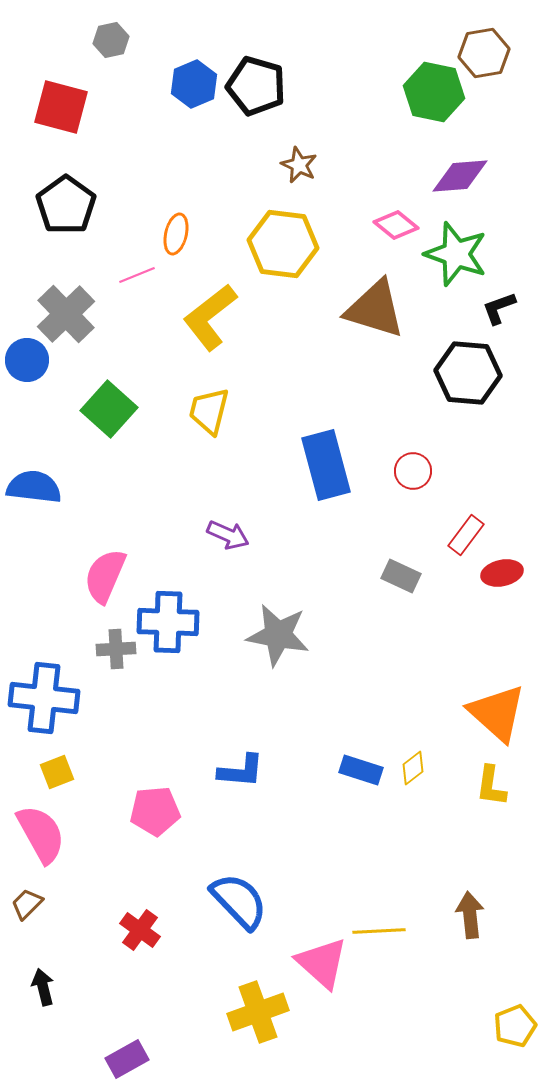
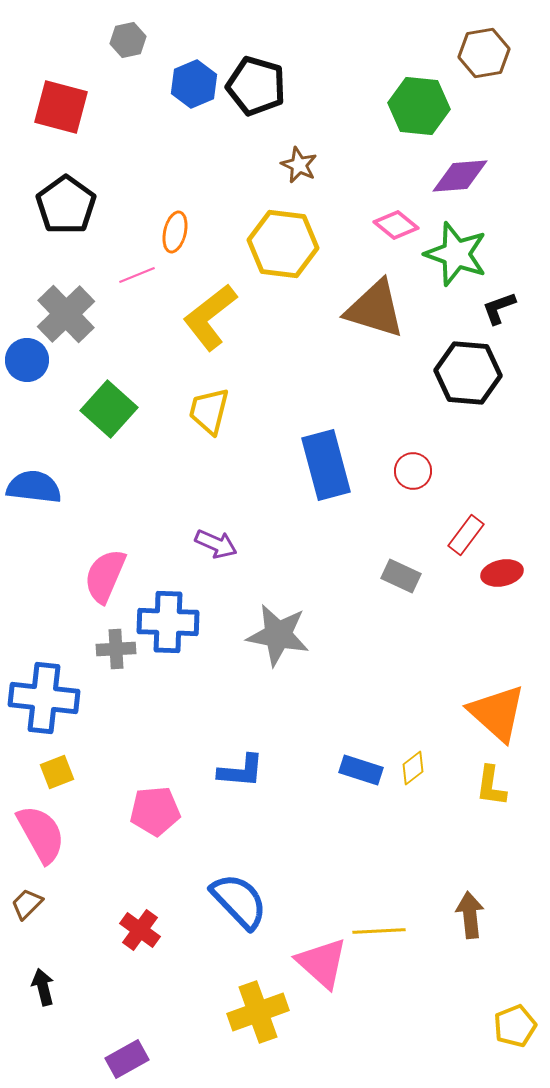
gray hexagon at (111, 40): moved 17 px right
green hexagon at (434, 92): moved 15 px left, 14 px down; rotated 6 degrees counterclockwise
orange ellipse at (176, 234): moved 1 px left, 2 px up
purple arrow at (228, 535): moved 12 px left, 9 px down
